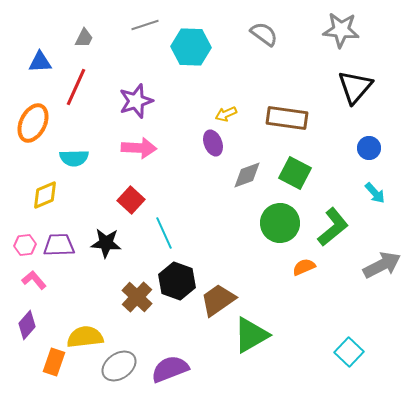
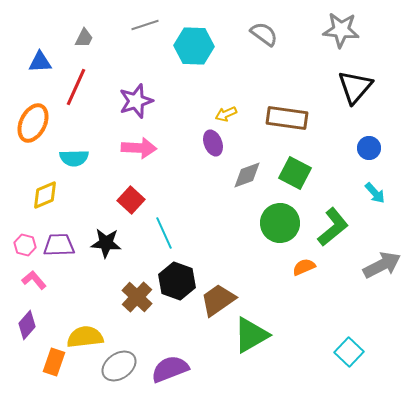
cyan hexagon: moved 3 px right, 1 px up
pink hexagon: rotated 20 degrees clockwise
